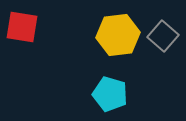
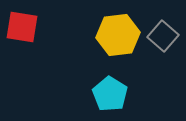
cyan pentagon: rotated 16 degrees clockwise
